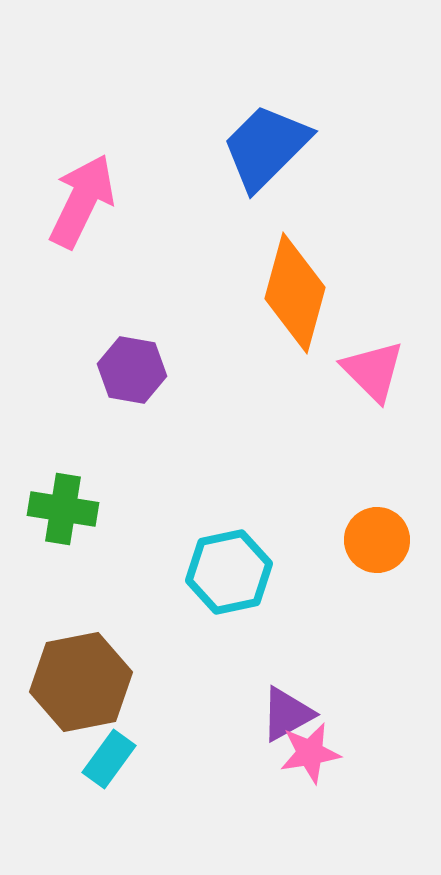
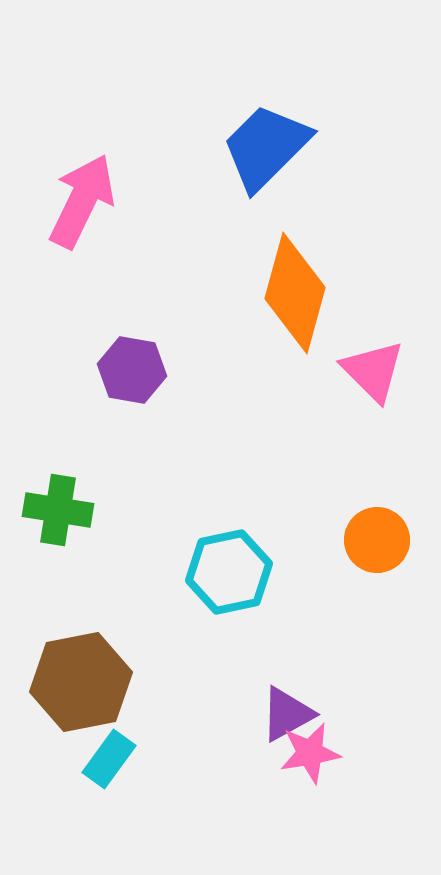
green cross: moved 5 px left, 1 px down
